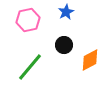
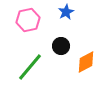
black circle: moved 3 px left, 1 px down
orange diamond: moved 4 px left, 2 px down
